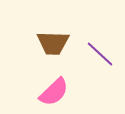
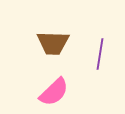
purple line: rotated 56 degrees clockwise
